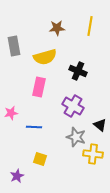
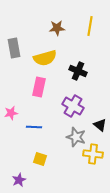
gray rectangle: moved 2 px down
yellow semicircle: moved 1 px down
purple star: moved 2 px right, 4 px down
